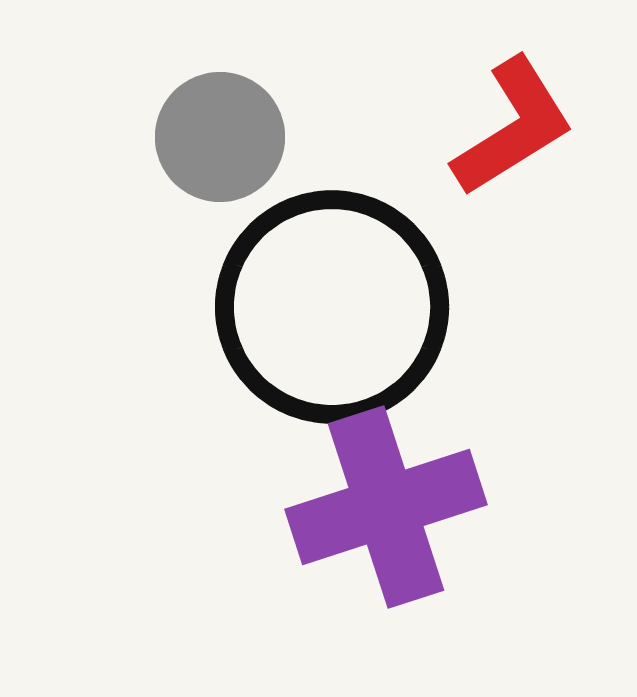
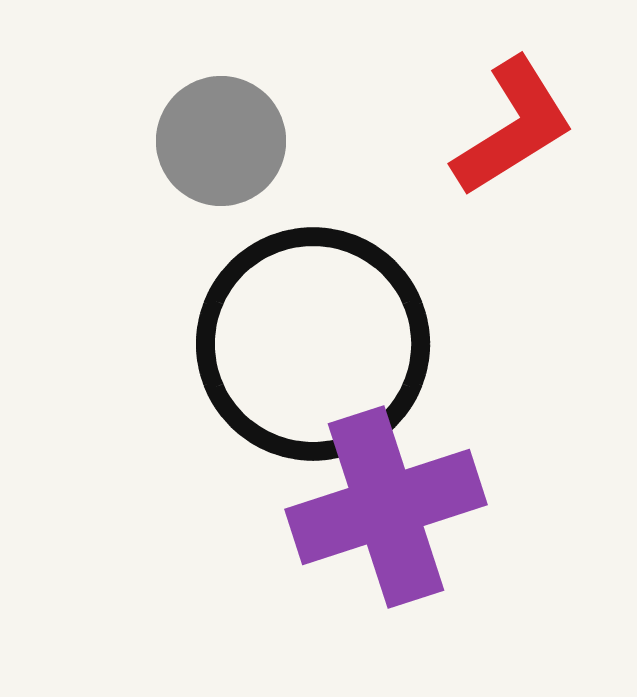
gray circle: moved 1 px right, 4 px down
black circle: moved 19 px left, 37 px down
